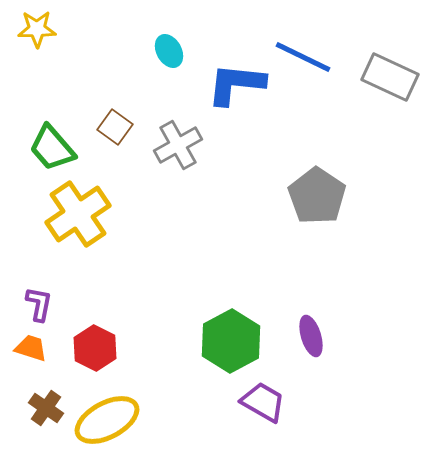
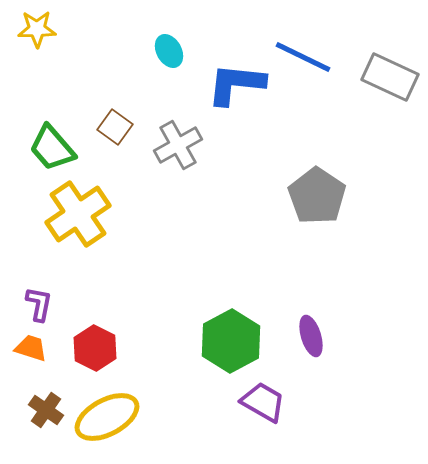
brown cross: moved 2 px down
yellow ellipse: moved 3 px up
